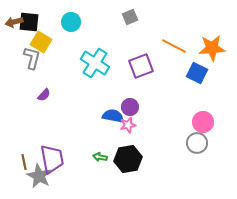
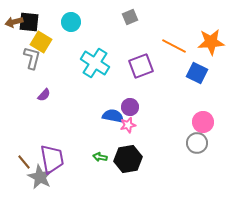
orange star: moved 1 px left, 6 px up
brown line: rotated 28 degrees counterclockwise
gray star: moved 1 px right, 1 px down
